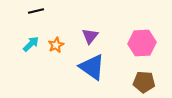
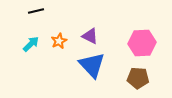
purple triangle: rotated 42 degrees counterclockwise
orange star: moved 3 px right, 4 px up
blue triangle: moved 2 px up; rotated 12 degrees clockwise
brown pentagon: moved 6 px left, 4 px up
